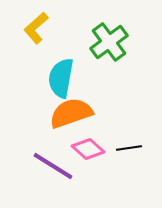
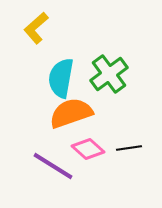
green cross: moved 32 px down
